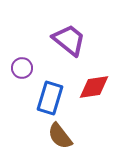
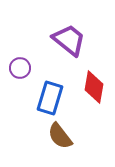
purple circle: moved 2 px left
red diamond: rotated 72 degrees counterclockwise
